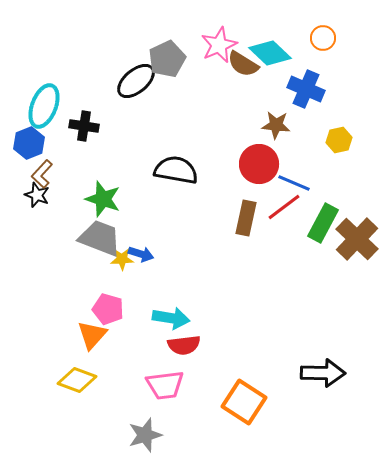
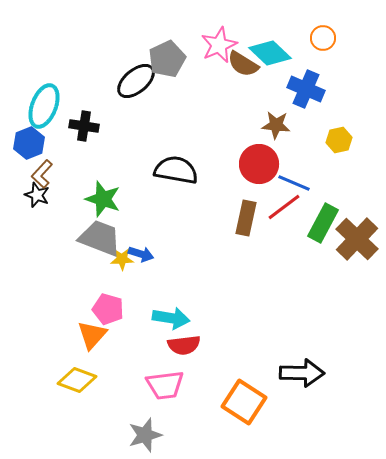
black arrow: moved 21 px left
